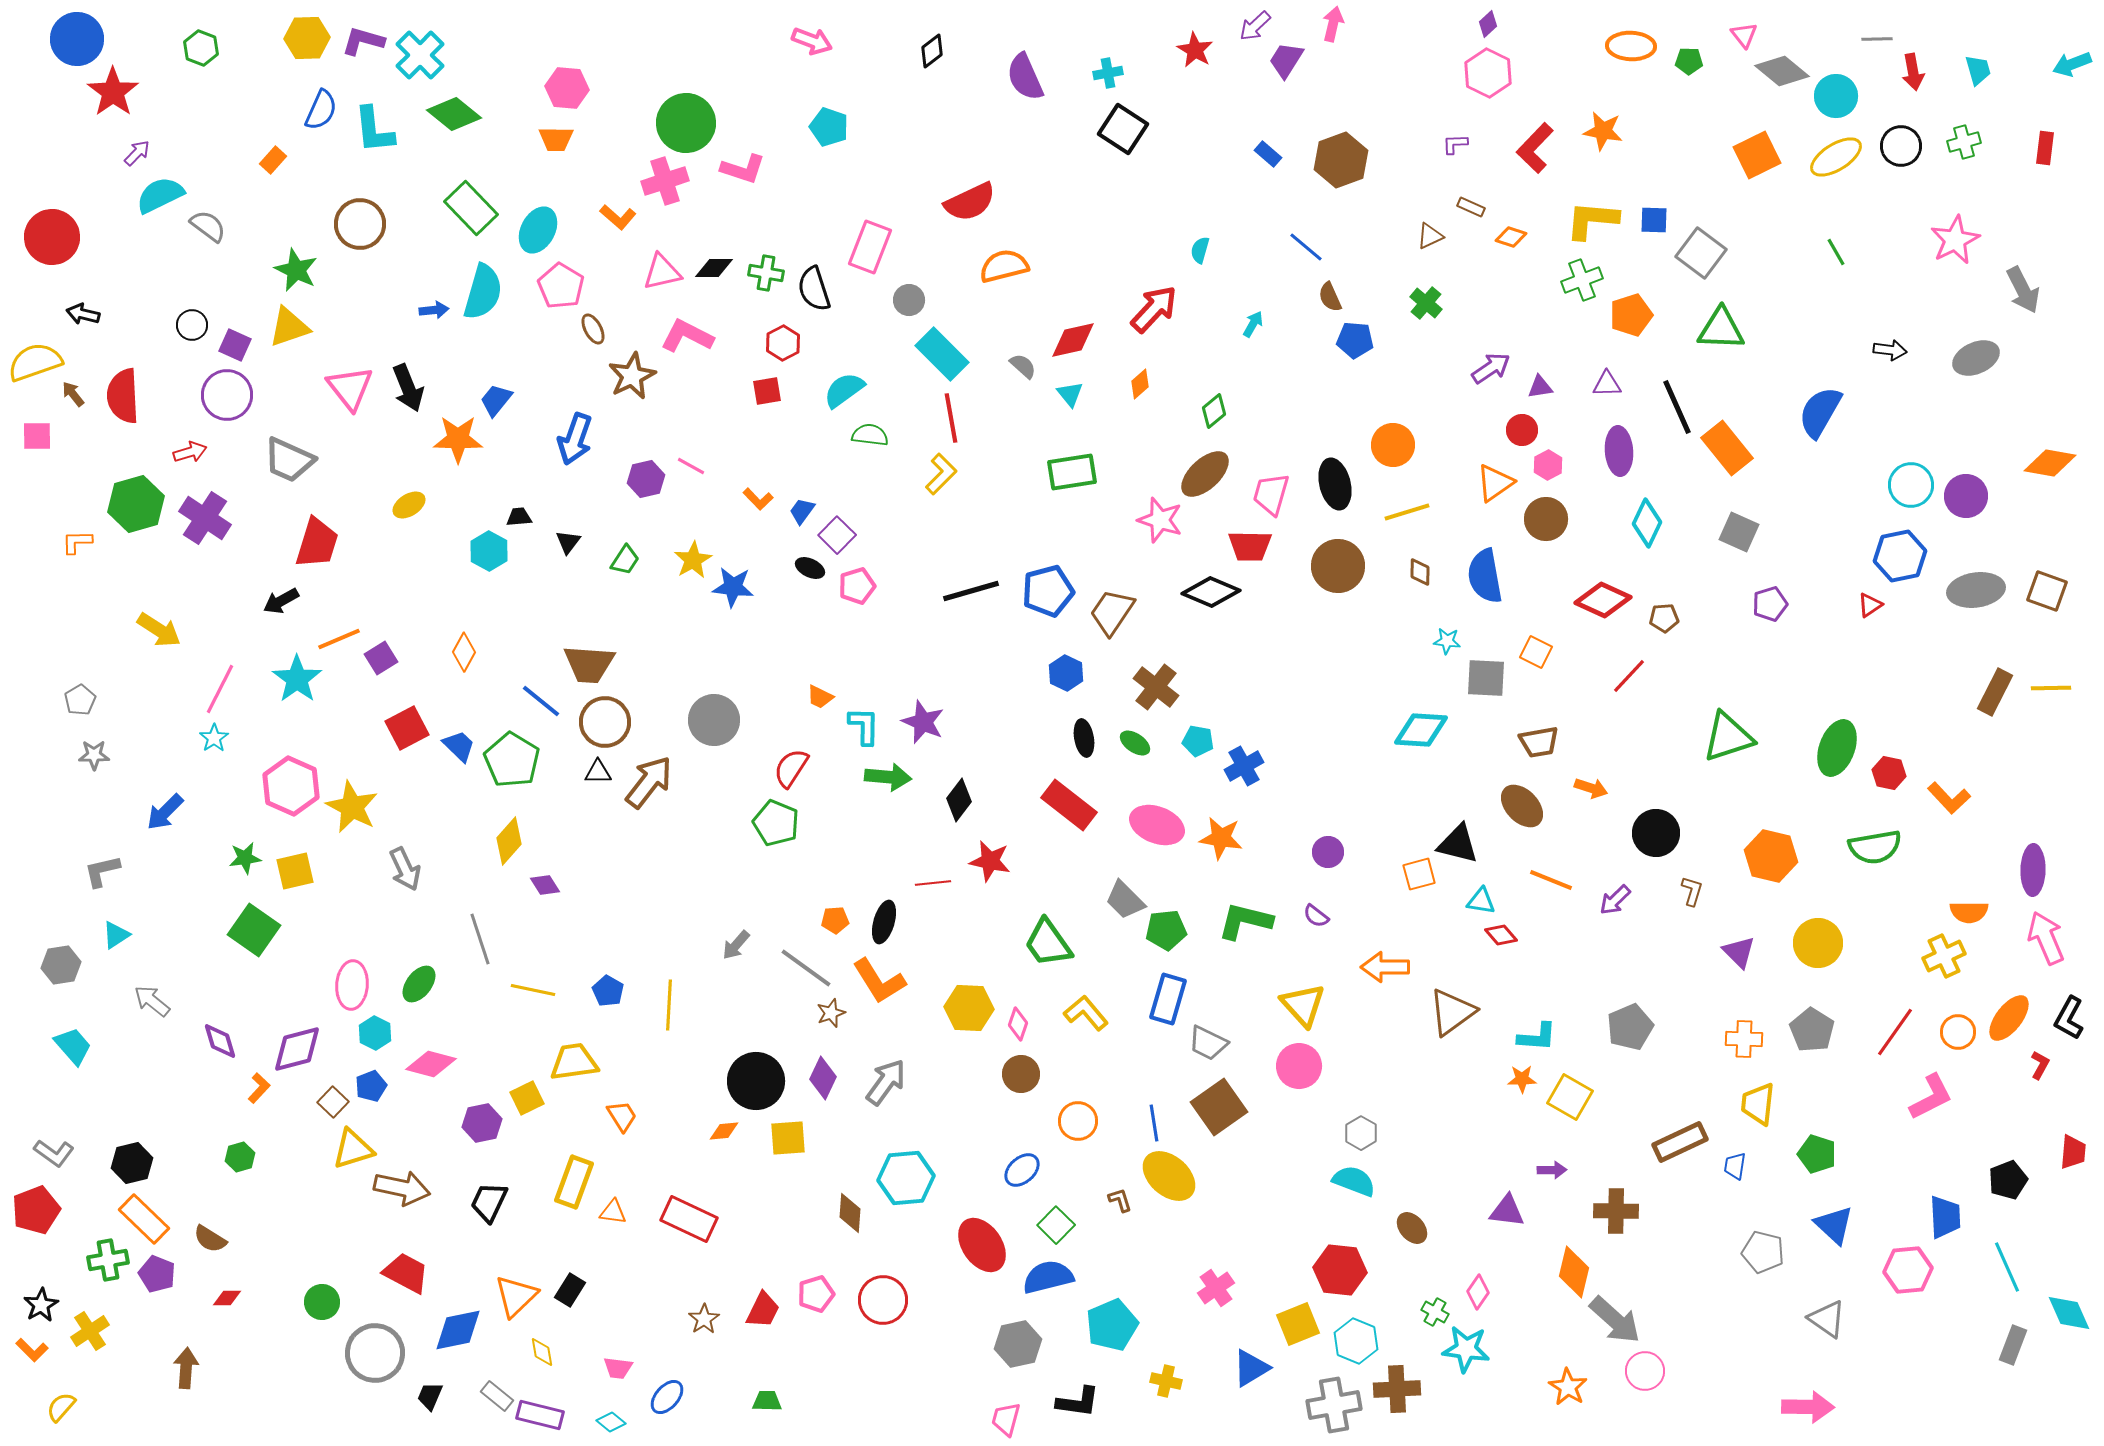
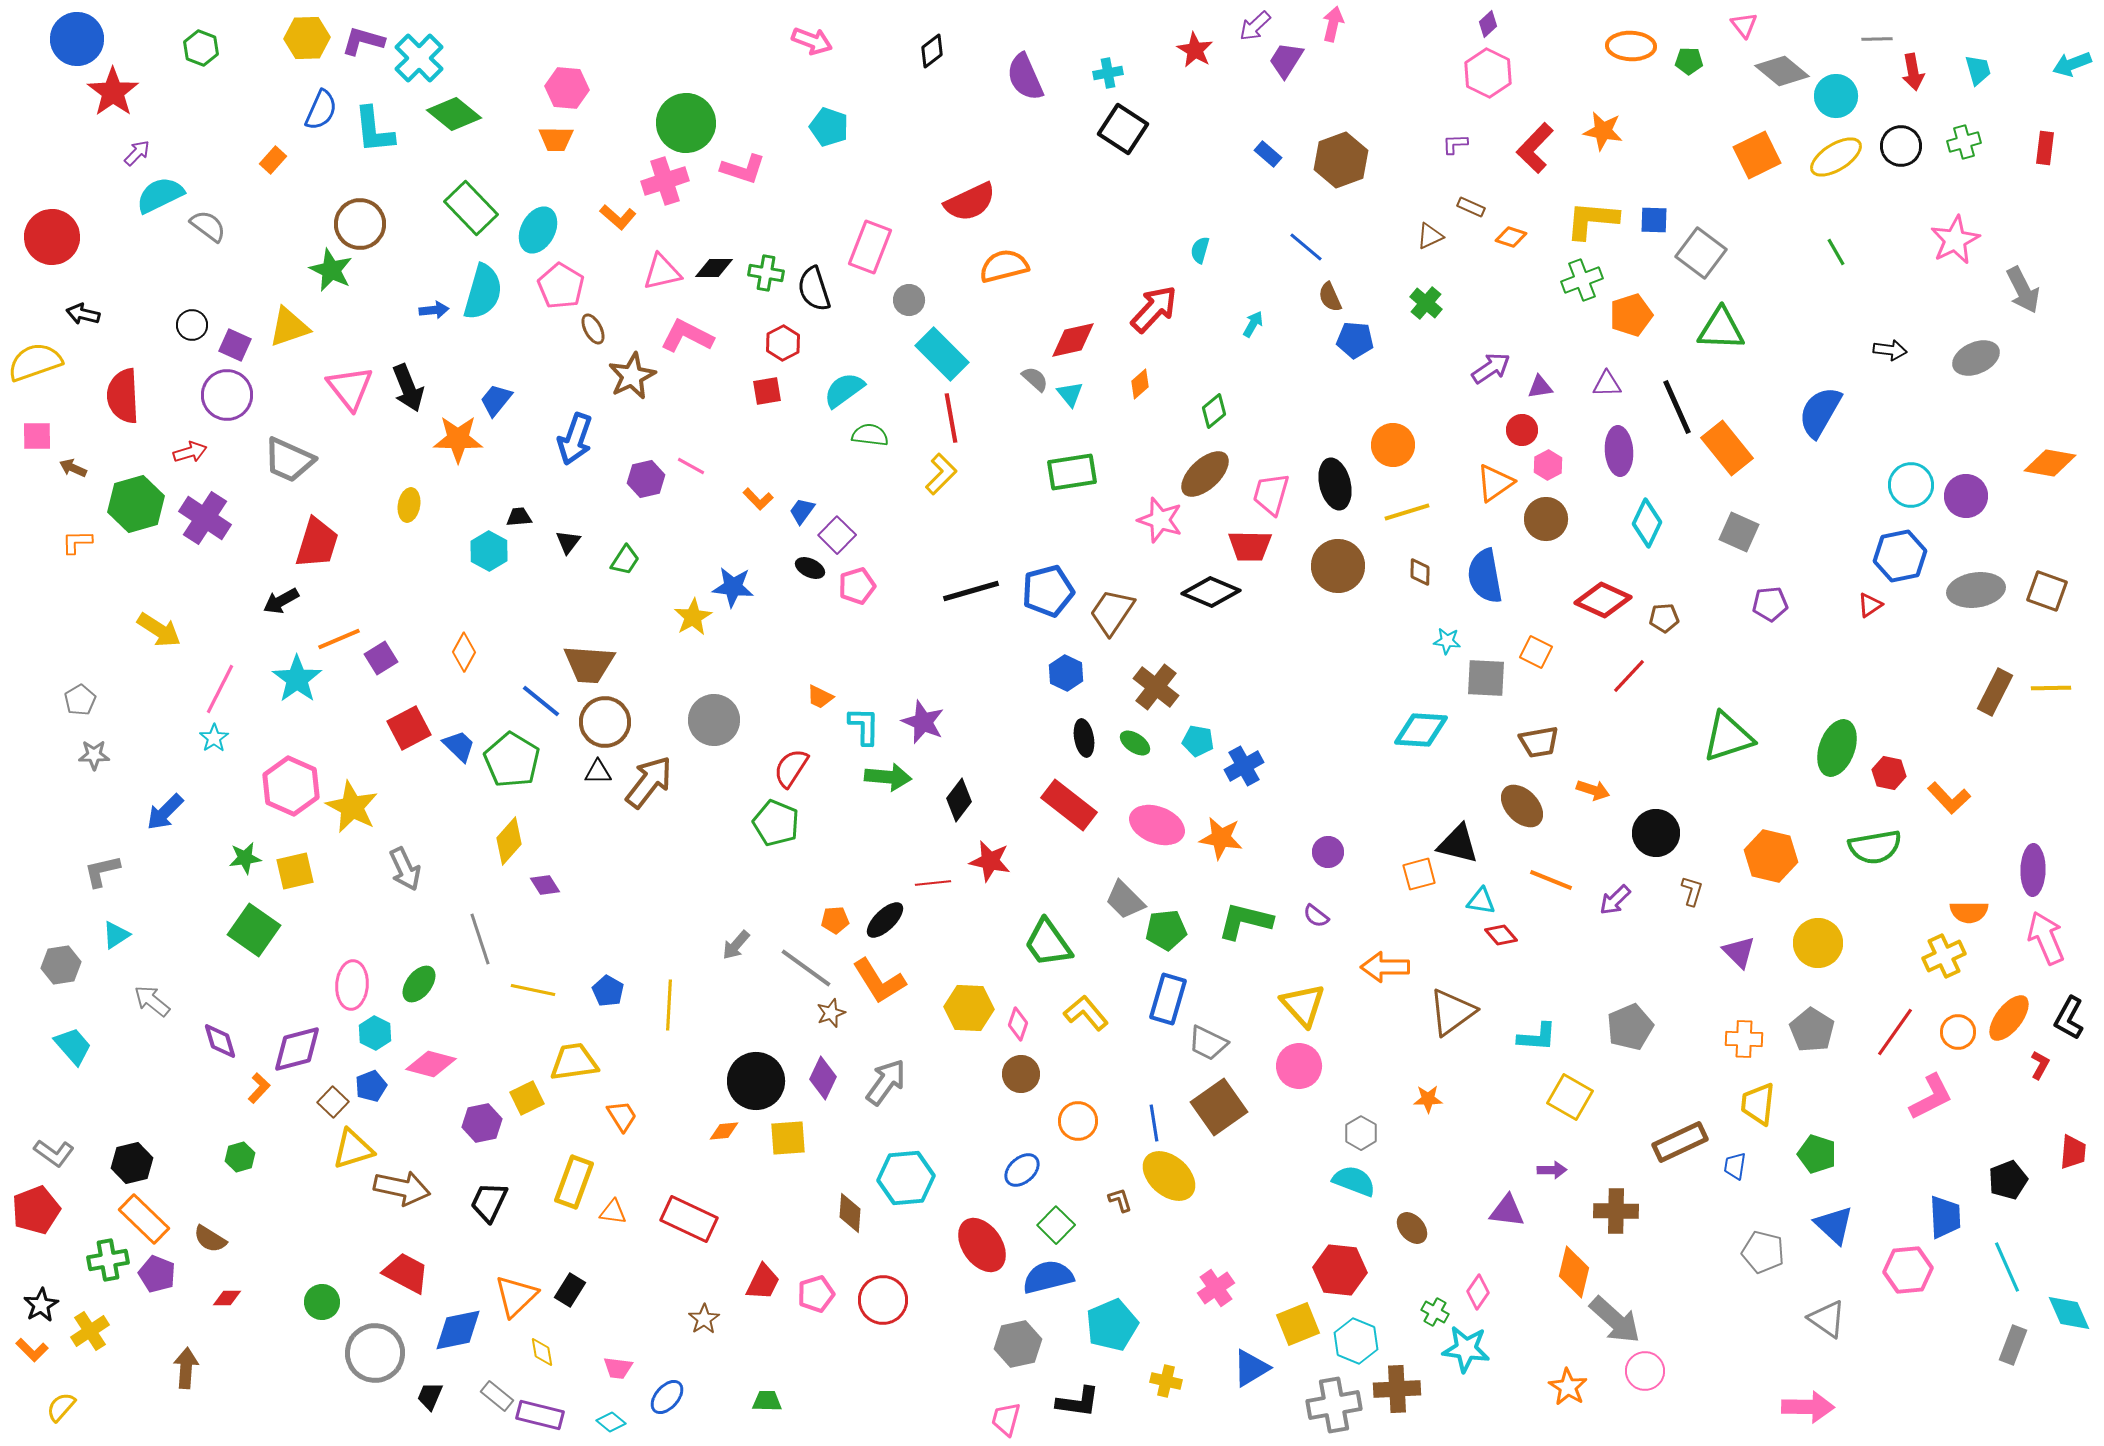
pink triangle at (1744, 35): moved 10 px up
cyan cross at (420, 55): moved 1 px left, 3 px down
green star at (296, 270): moved 35 px right
gray semicircle at (1023, 366): moved 12 px right, 13 px down
brown arrow at (73, 394): moved 74 px down; rotated 28 degrees counterclockwise
yellow ellipse at (409, 505): rotated 48 degrees counterclockwise
yellow star at (693, 560): moved 57 px down
purple pentagon at (1770, 604): rotated 12 degrees clockwise
red square at (407, 728): moved 2 px right
orange arrow at (1591, 788): moved 2 px right, 2 px down
black ellipse at (884, 922): moved 1 px right, 2 px up; rotated 30 degrees clockwise
orange star at (1522, 1079): moved 94 px left, 20 px down
red trapezoid at (763, 1310): moved 28 px up
